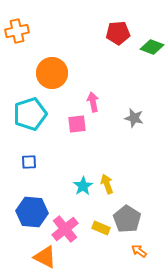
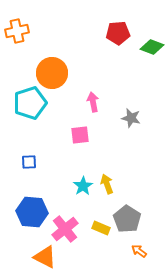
cyan pentagon: moved 11 px up
gray star: moved 3 px left
pink square: moved 3 px right, 11 px down
